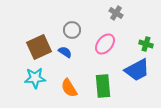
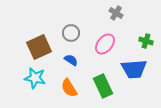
gray circle: moved 1 px left, 3 px down
green cross: moved 3 px up
blue semicircle: moved 6 px right, 8 px down
blue trapezoid: moved 3 px left, 1 px up; rotated 24 degrees clockwise
cyan star: rotated 15 degrees clockwise
green rectangle: rotated 20 degrees counterclockwise
